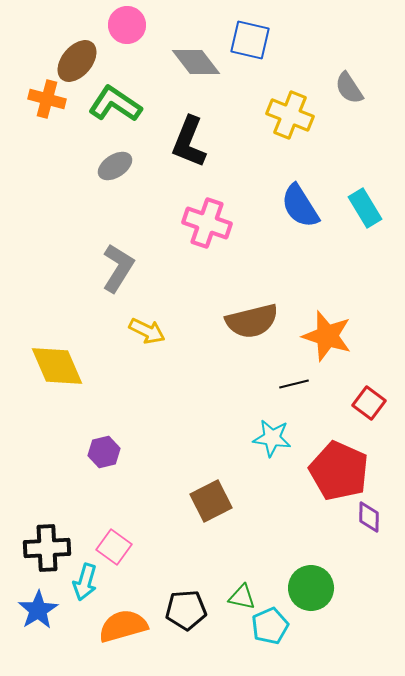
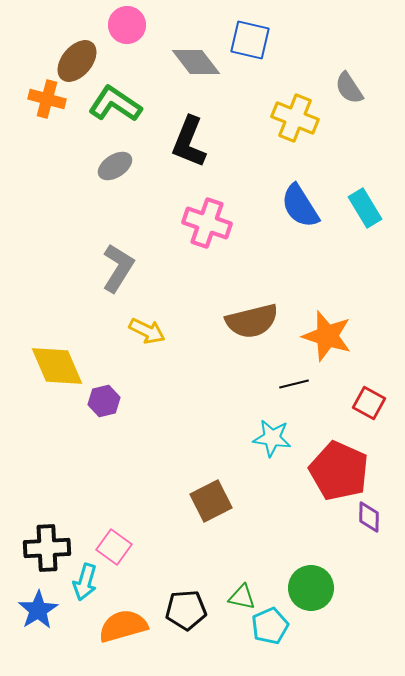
yellow cross: moved 5 px right, 3 px down
red square: rotated 8 degrees counterclockwise
purple hexagon: moved 51 px up
